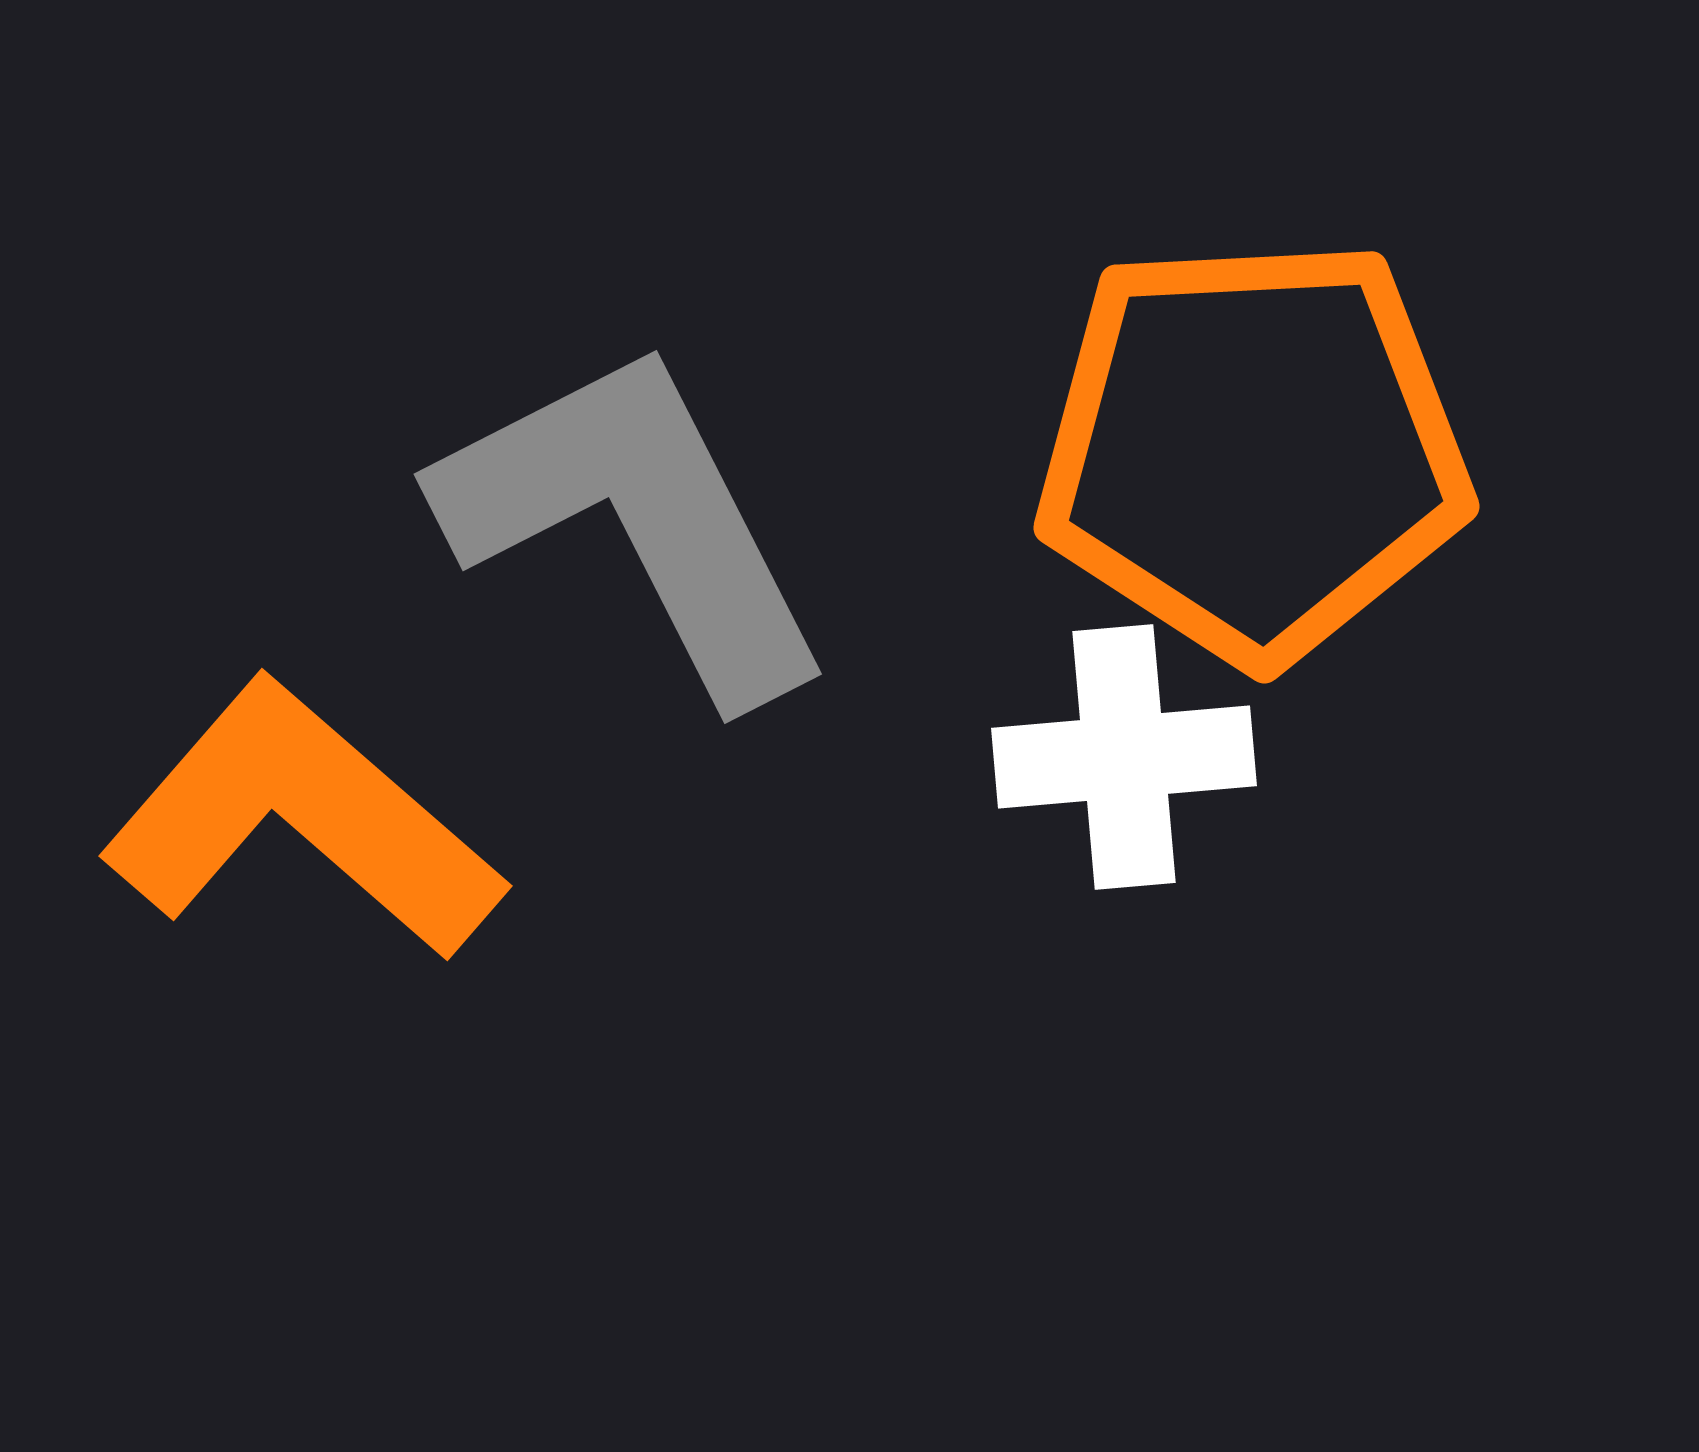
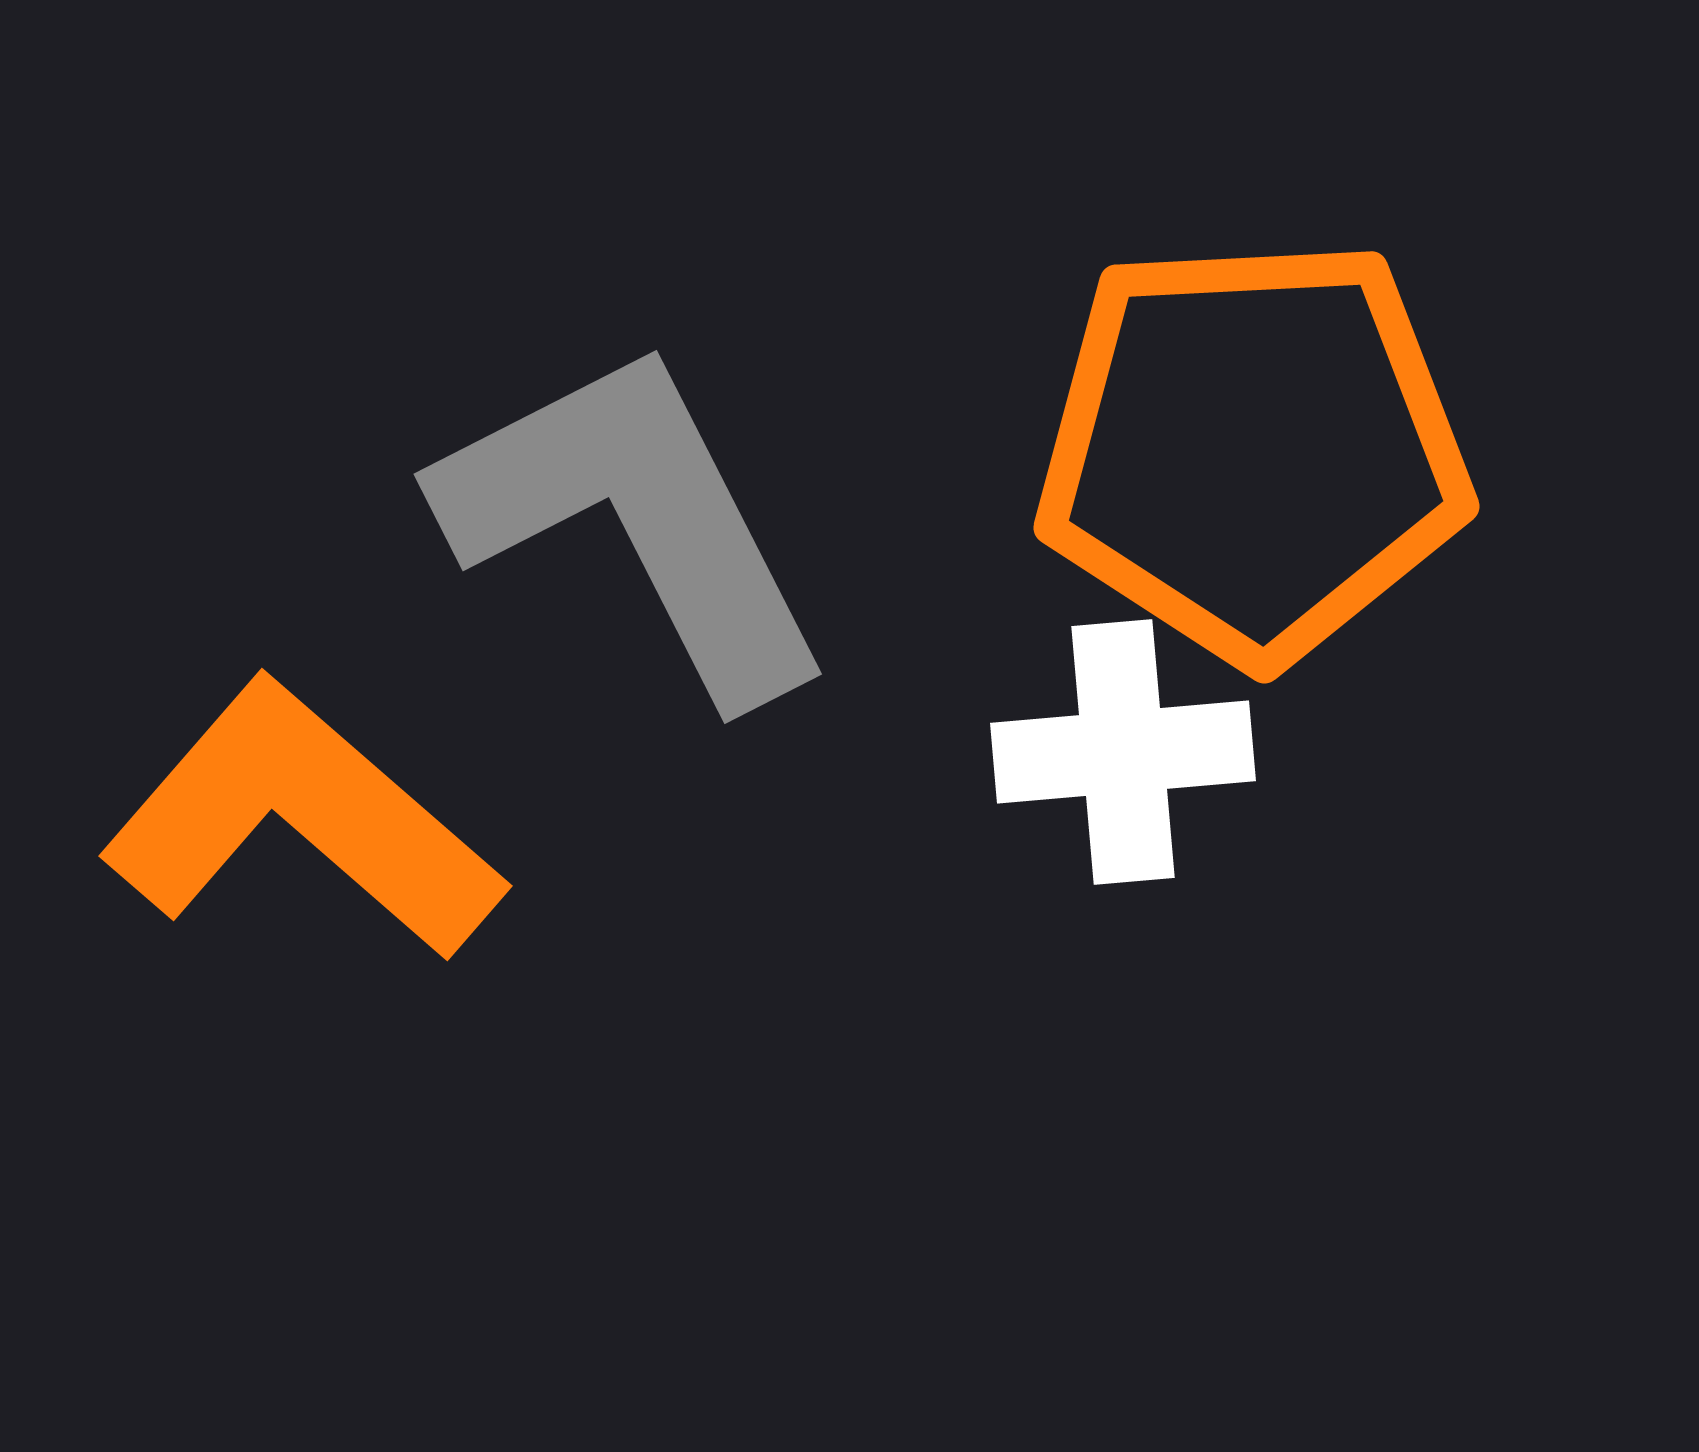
white cross: moved 1 px left, 5 px up
